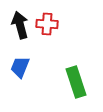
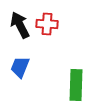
black arrow: rotated 12 degrees counterclockwise
green rectangle: moved 3 px down; rotated 20 degrees clockwise
